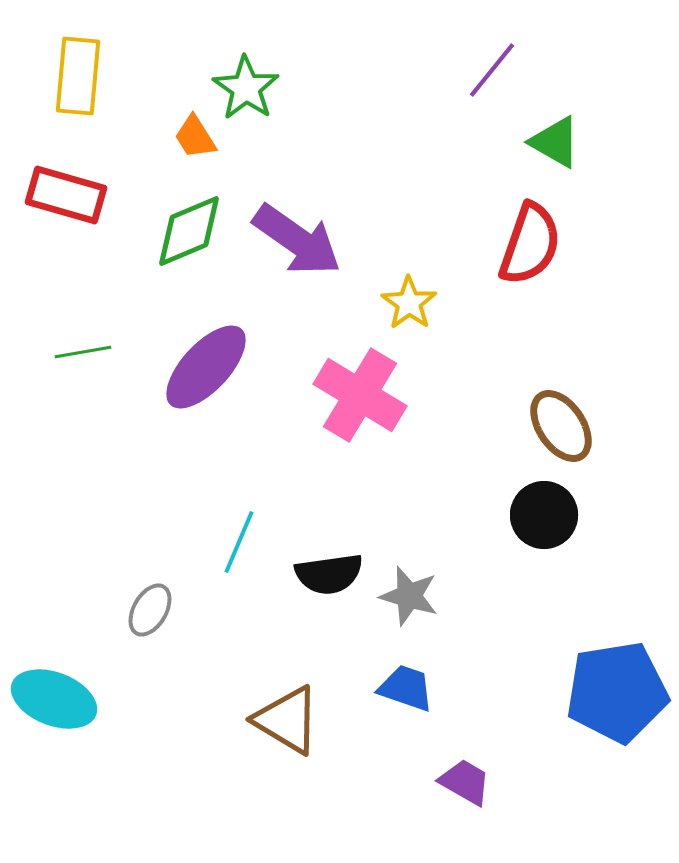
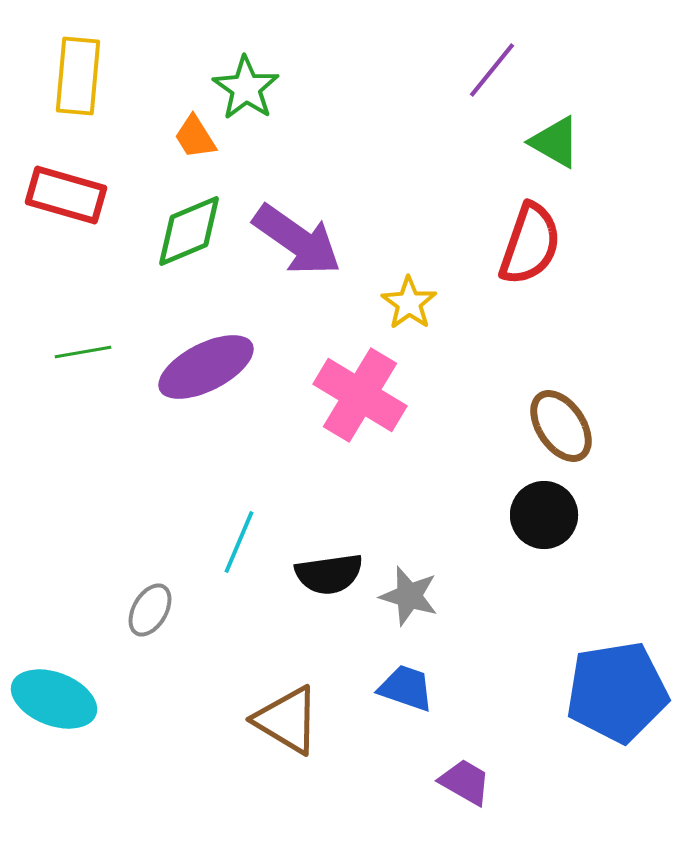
purple ellipse: rotated 20 degrees clockwise
